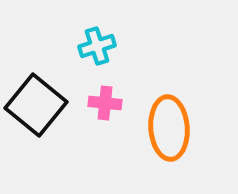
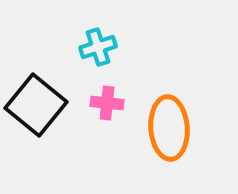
cyan cross: moved 1 px right, 1 px down
pink cross: moved 2 px right
